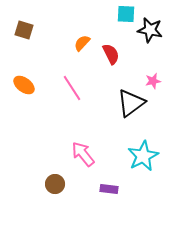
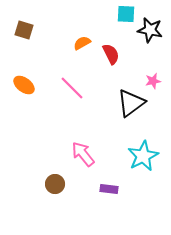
orange semicircle: rotated 18 degrees clockwise
pink line: rotated 12 degrees counterclockwise
